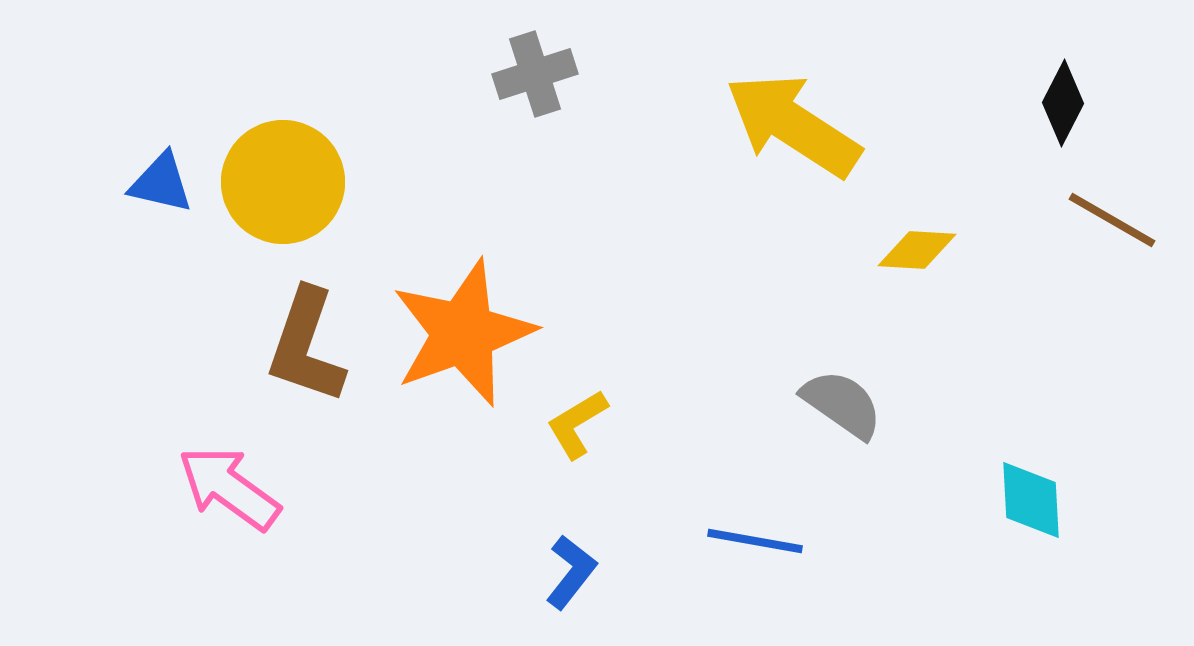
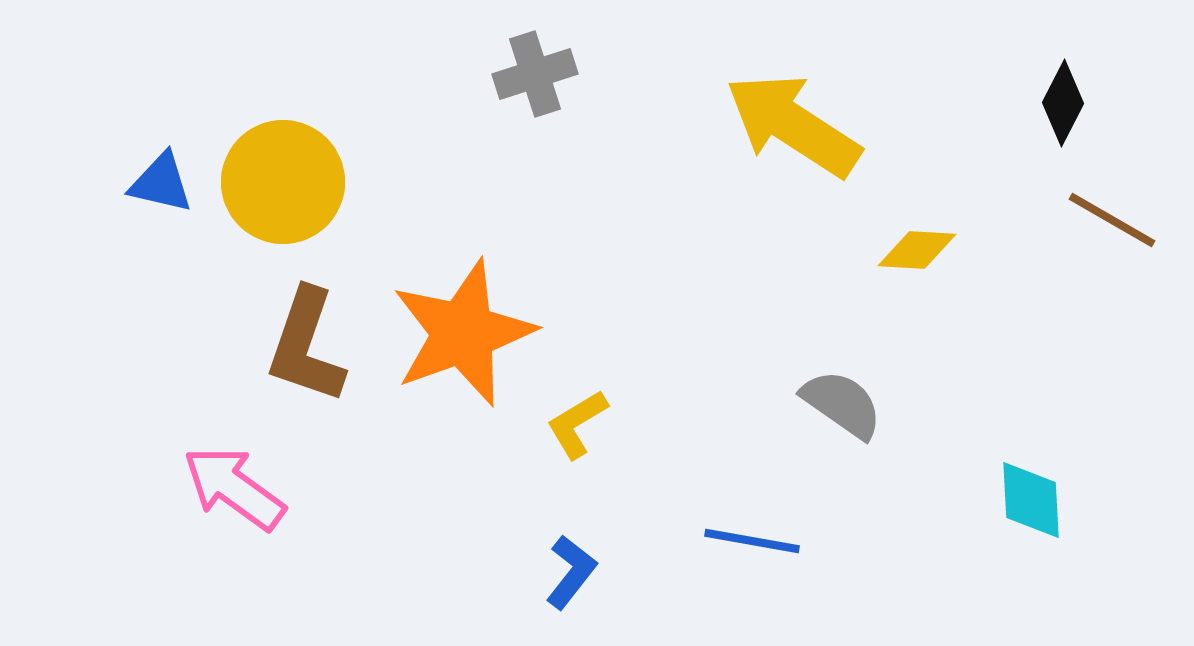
pink arrow: moved 5 px right
blue line: moved 3 px left
